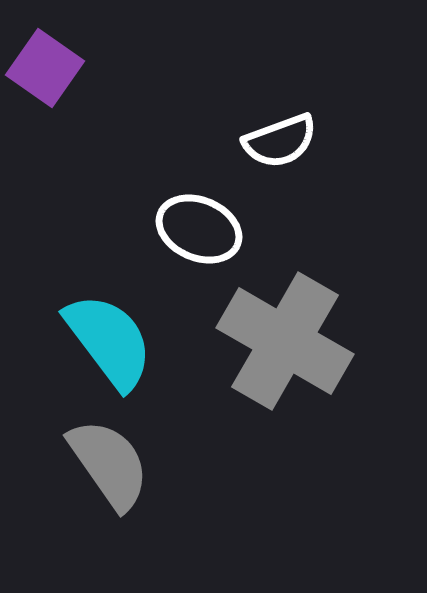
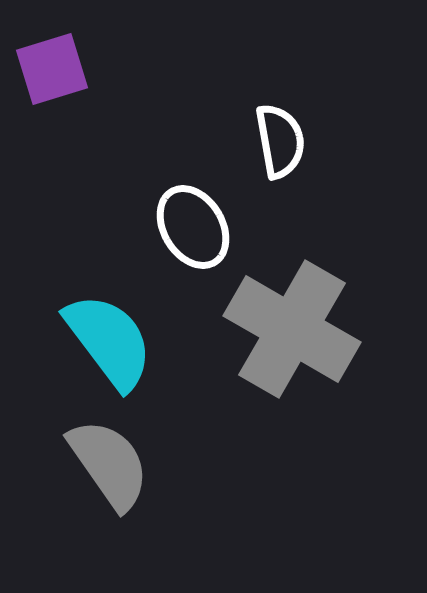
purple square: moved 7 px right, 1 px down; rotated 38 degrees clockwise
white semicircle: rotated 80 degrees counterclockwise
white ellipse: moved 6 px left, 2 px up; rotated 36 degrees clockwise
gray cross: moved 7 px right, 12 px up
